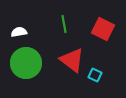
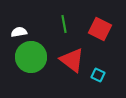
red square: moved 3 px left
green circle: moved 5 px right, 6 px up
cyan square: moved 3 px right
